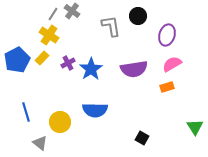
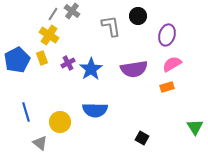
yellow rectangle: rotated 64 degrees counterclockwise
